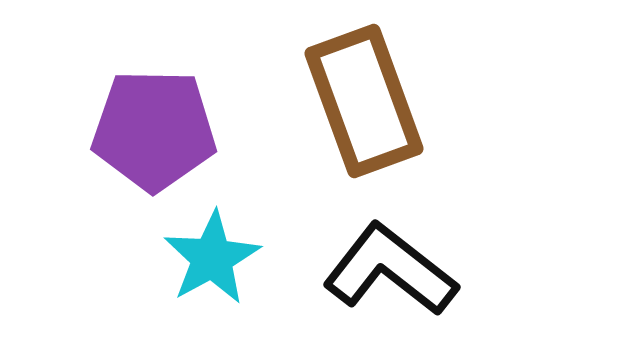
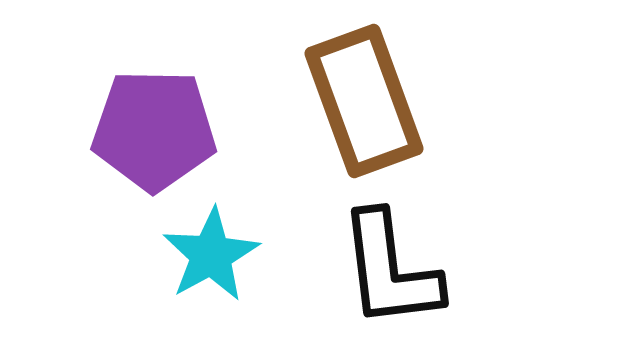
cyan star: moved 1 px left, 3 px up
black L-shape: rotated 135 degrees counterclockwise
